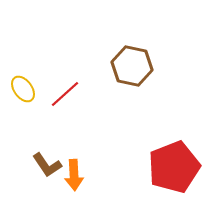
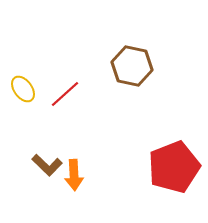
brown L-shape: rotated 12 degrees counterclockwise
